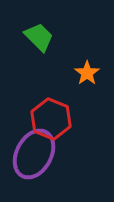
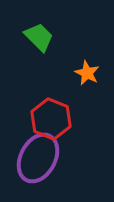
orange star: rotated 10 degrees counterclockwise
purple ellipse: moved 4 px right, 4 px down
